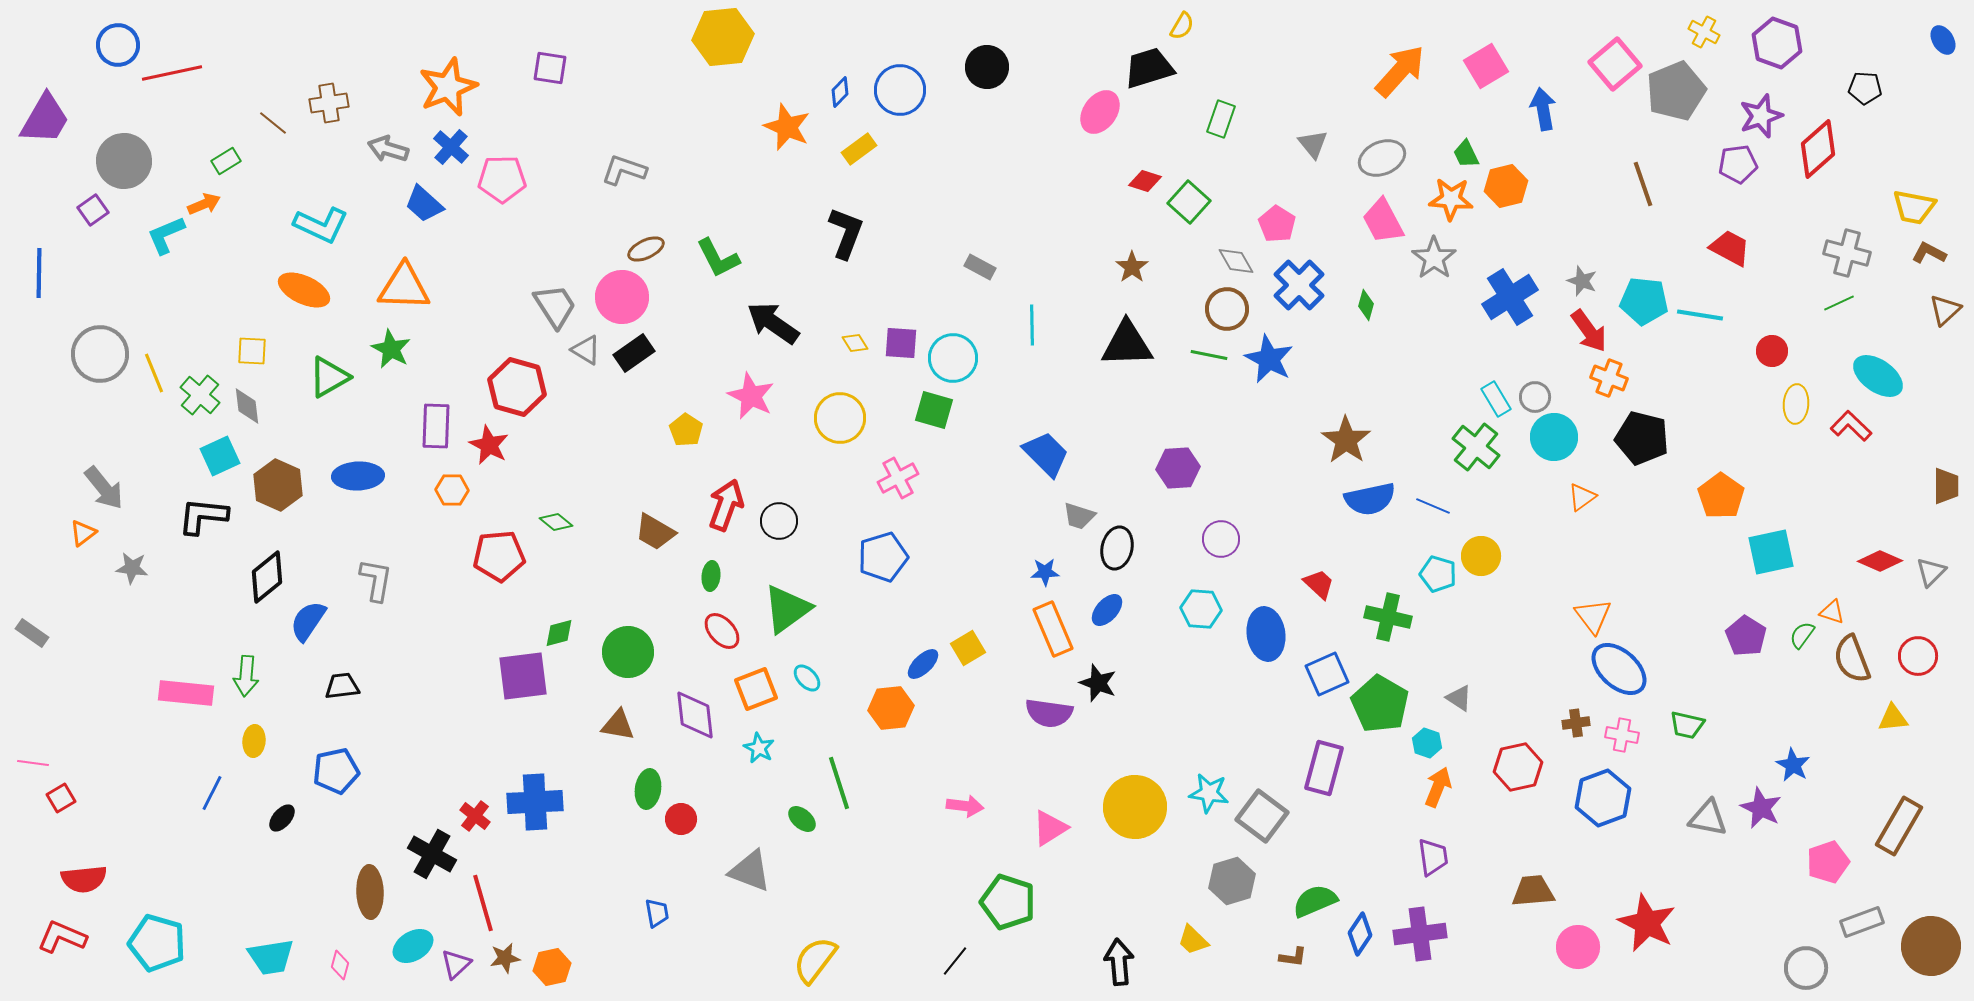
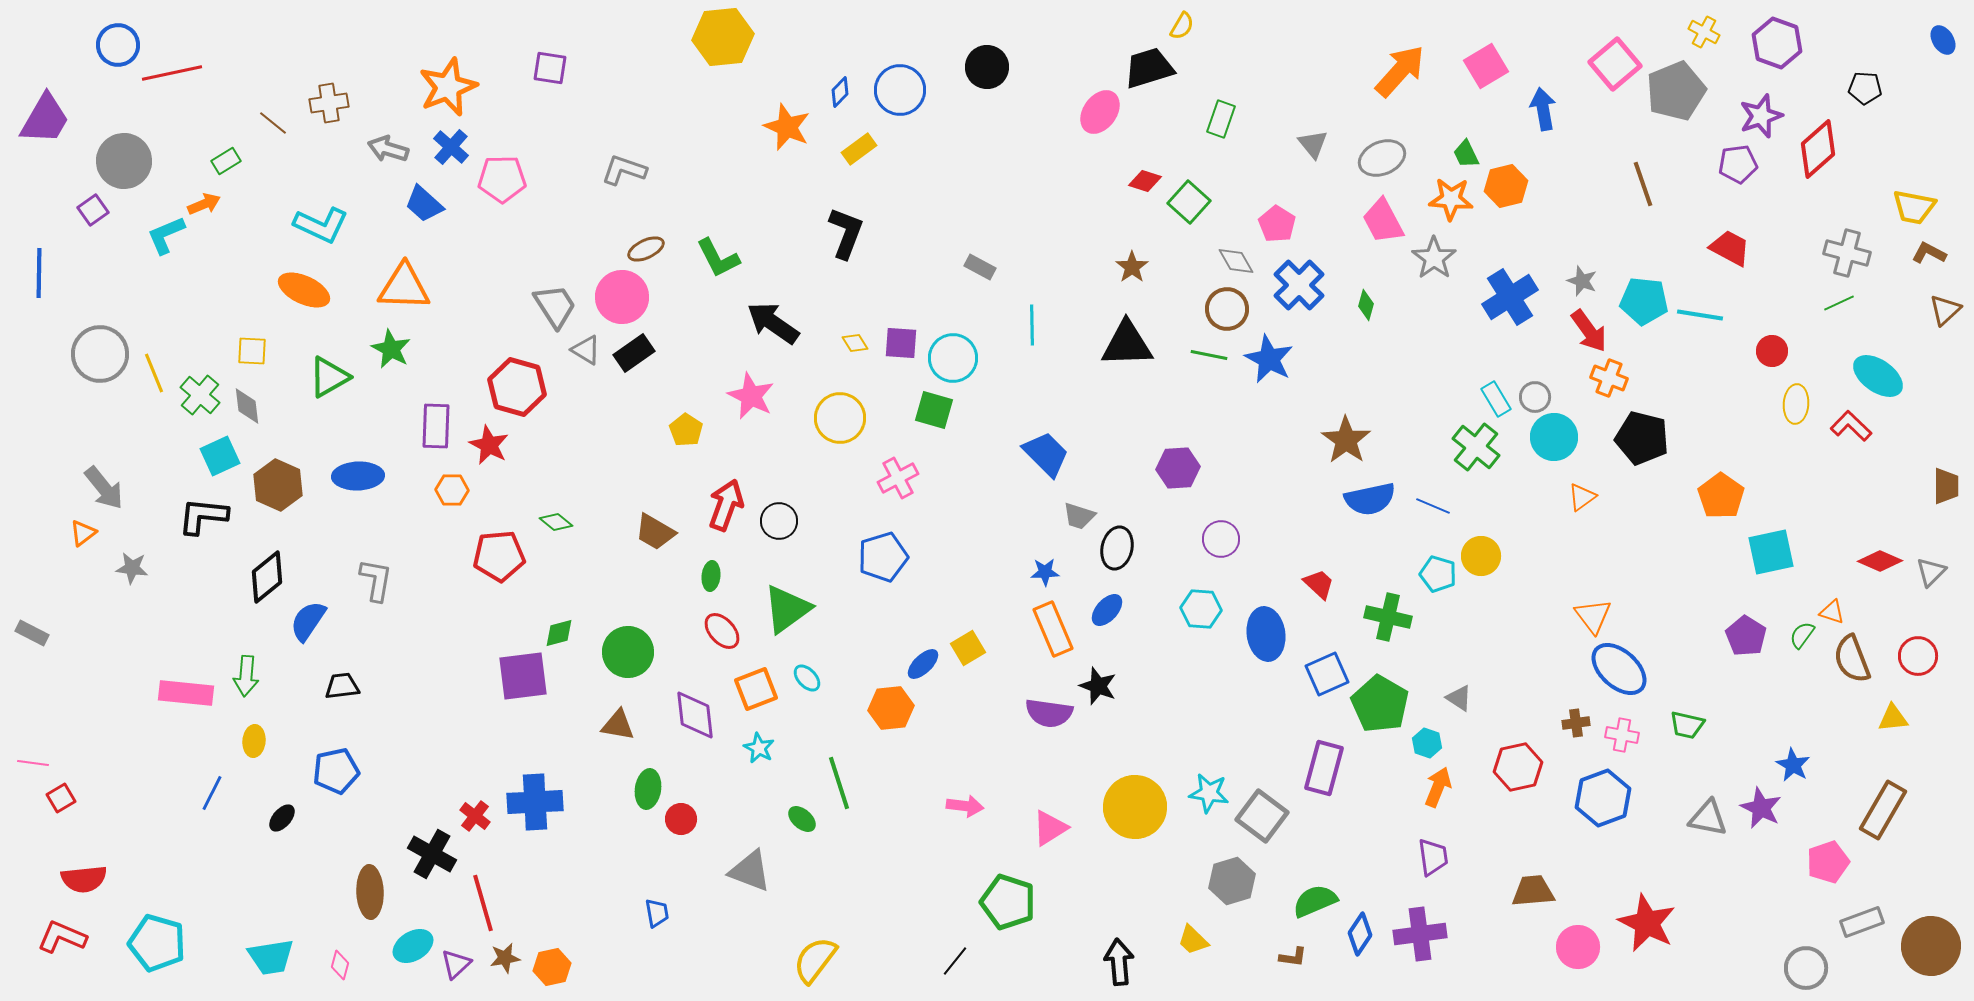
gray rectangle at (32, 633): rotated 8 degrees counterclockwise
black star at (1098, 683): moved 3 px down
brown rectangle at (1899, 826): moved 16 px left, 16 px up
